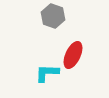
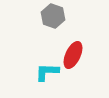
cyan L-shape: moved 1 px up
